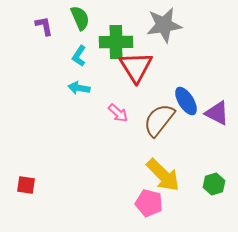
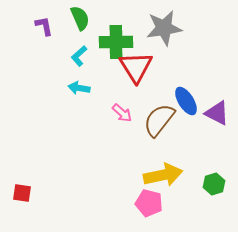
gray star: moved 3 px down
cyan L-shape: rotated 15 degrees clockwise
pink arrow: moved 4 px right
yellow arrow: rotated 57 degrees counterclockwise
red square: moved 4 px left, 8 px down
